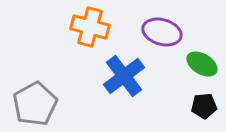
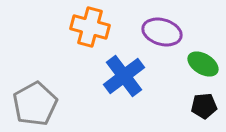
green ellipse: moved 1 px right
